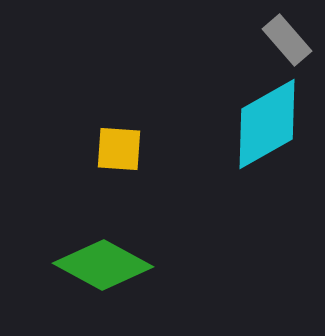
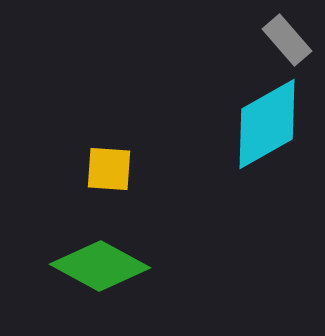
yellow square: moved 10 px left, 20 px down
green diamond: moved 3 px left, 1 px down
